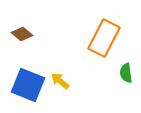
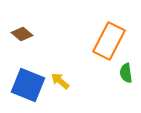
orange rectangle: moved 5 px right, 3 px down
